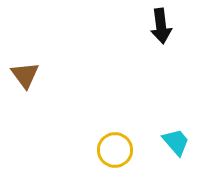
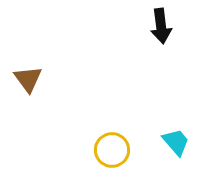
brown triangle: moved 3 px right, 4 px down
yellow circle: moved 3 px left
